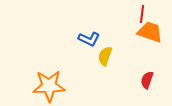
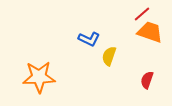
red line: rotated 42 degrees clockwise
yellow semicircle: moved 4 px right
orange star: moved 10 px left, 9 px up
